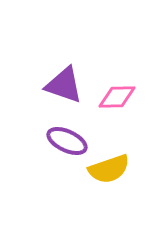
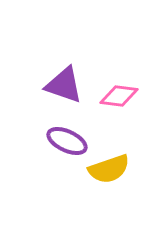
pink diamond: moved 2 px right, 1 px up; rotated 9 degrees clockwise
